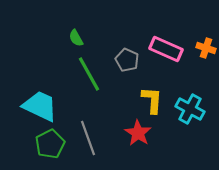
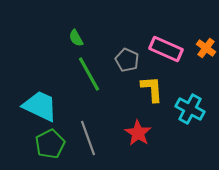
orange cross: rotated 18 degrees clockwise
yellow L-shape: moved 11 px up; rotated 8 degrees counterclockwise
